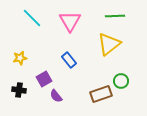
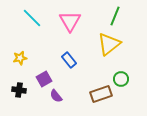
green line: rotated 66 degrees counterclockwise
green circle: moved 2 px up
